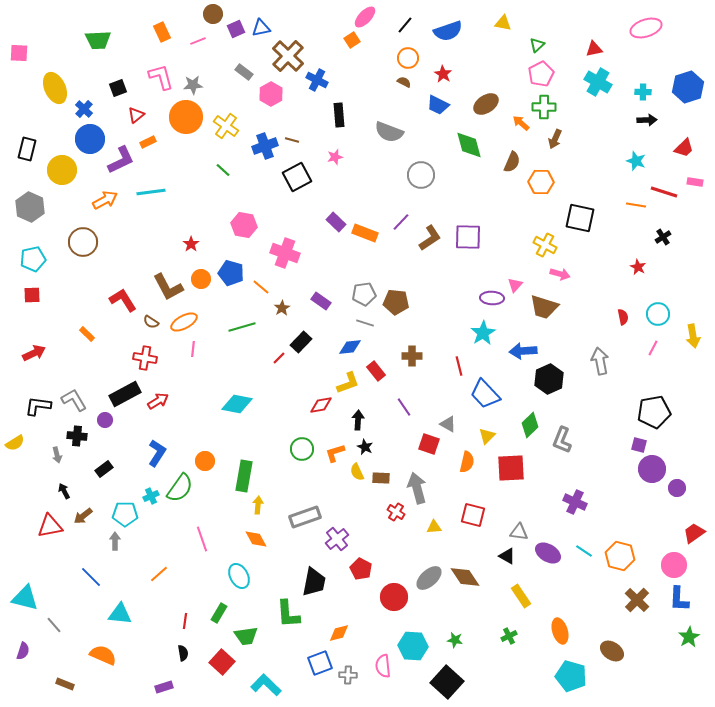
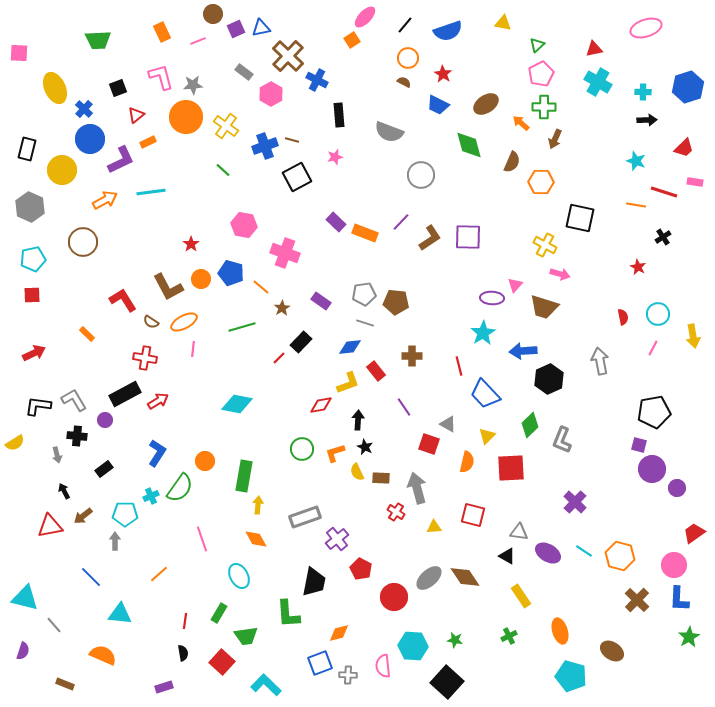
purple cross at (575, 502): rotated 20 degrees clockwise
